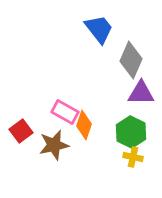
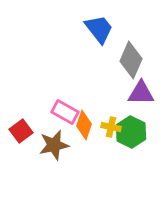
yellow cross: moved 22 px left, 30 px up
